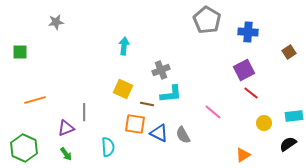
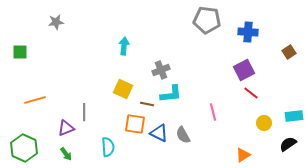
gray pentagon: rotated 24 degrees counterclockwise
pink line: rotated 36 degrees clockwise
